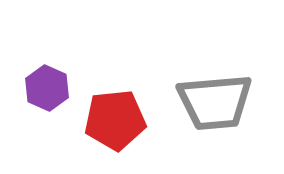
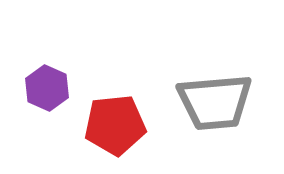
red pentagon: moved 5 px down
